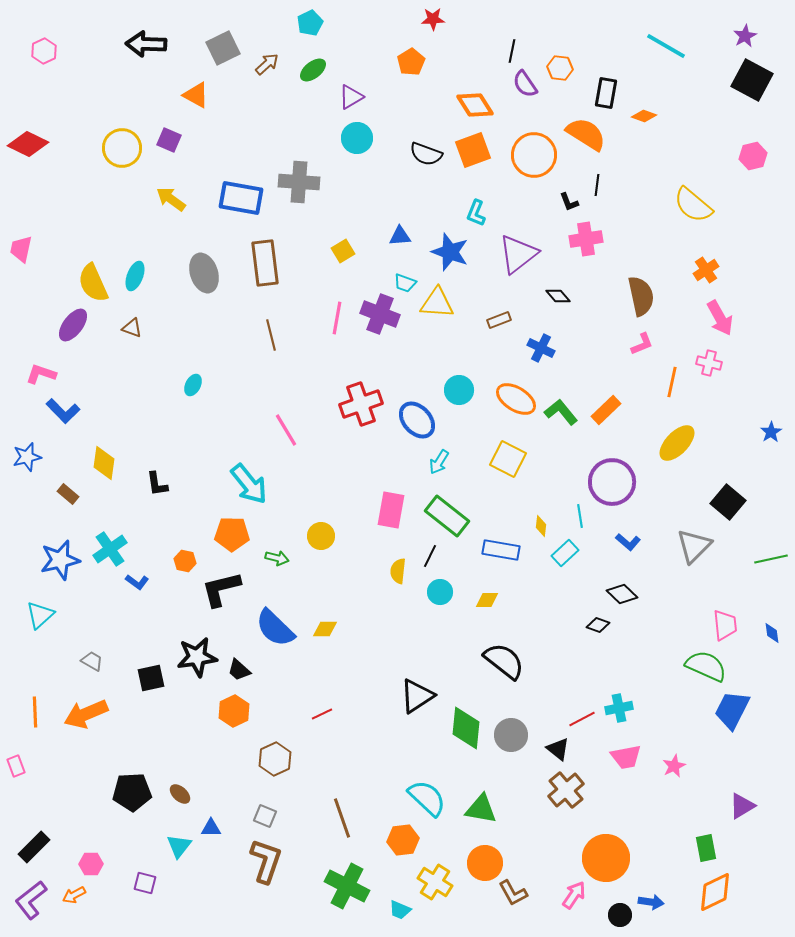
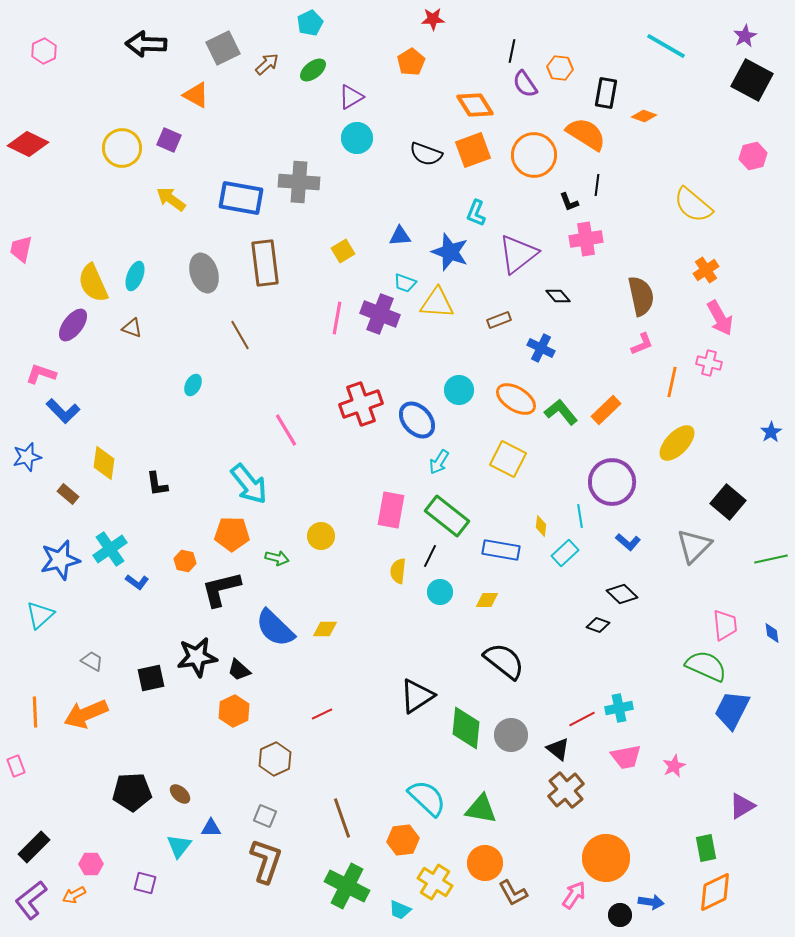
brown line at (271, 335): moved 31 px left; rotated 16 degrees counterclockwise
